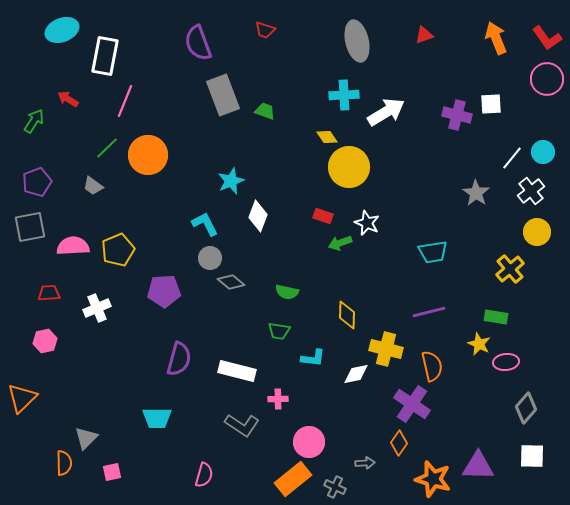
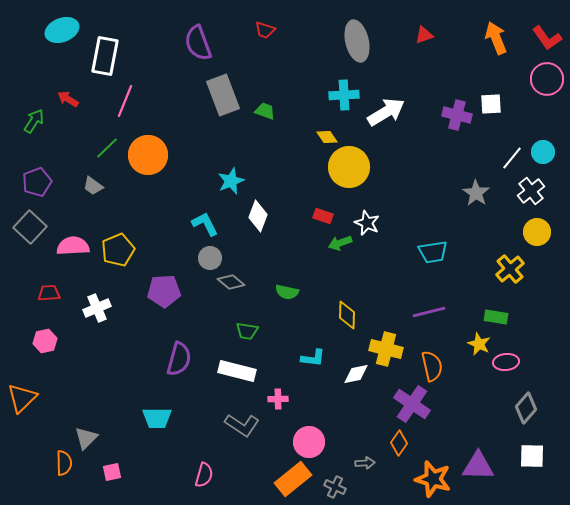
gray square at (30, 227): rotated 36 degrees counterclockwise
green trapezoid at (279, 331): moved 32 px left
